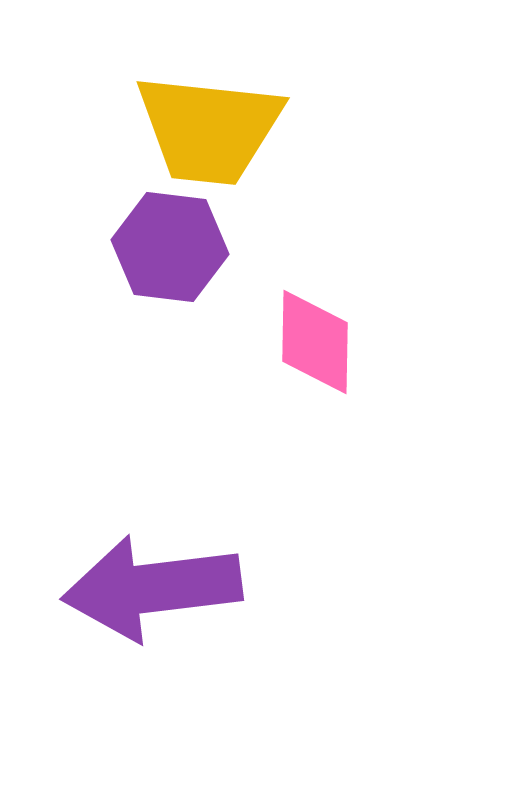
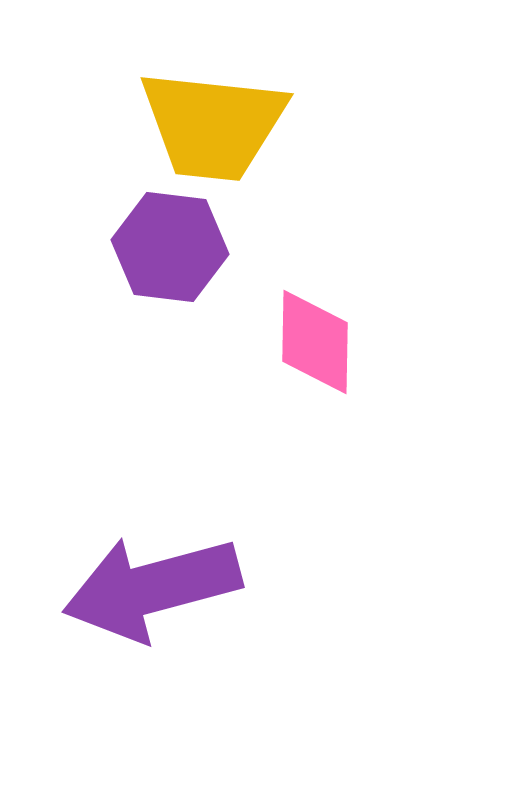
yellow trapezoid: moved 4 px right, 4 px up
purple arrow: rotated 8 degrees counterclockwise
